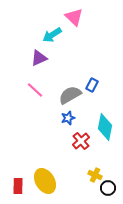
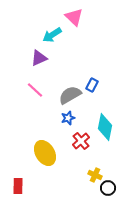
yellow ellipse: moved 28 px up
